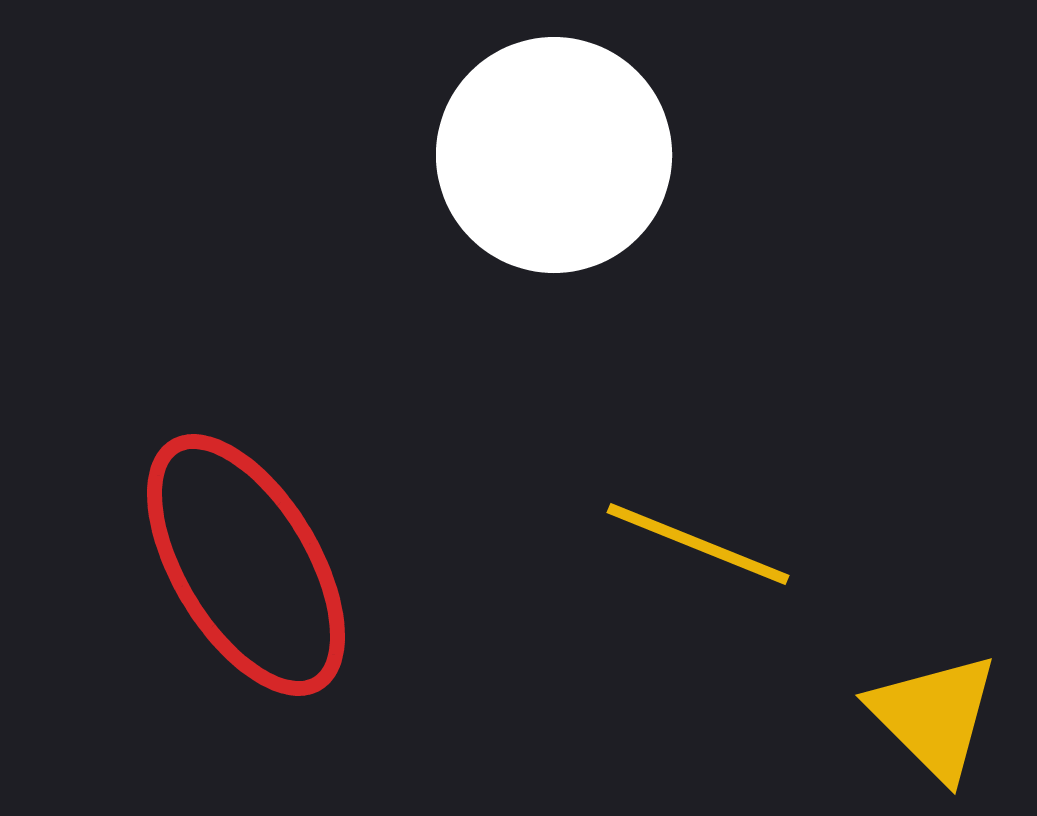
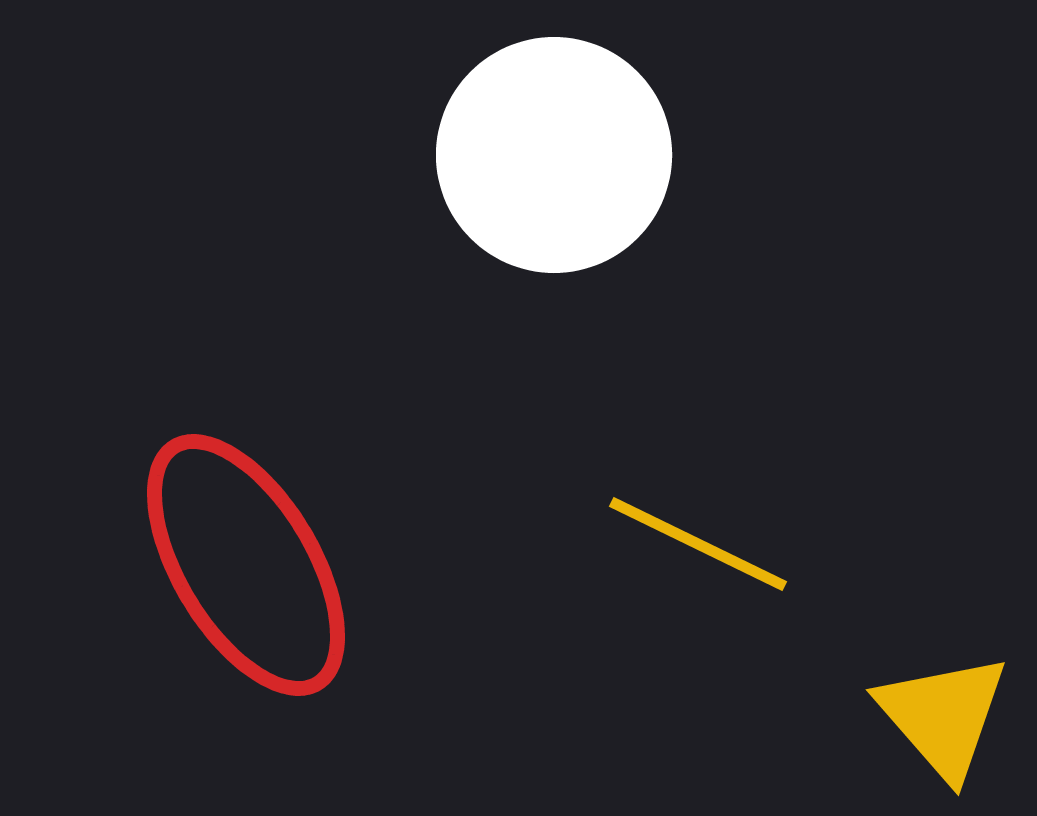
yellow line: rotated 4 degrees clockwise
yellow triangle: moved 9 px right; rotated 4 degrees clockwise
